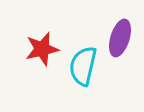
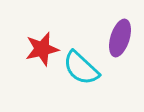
cyan semicircle: moved 2 px left, 2 px down; rotated 60 degrees counterclockwise
